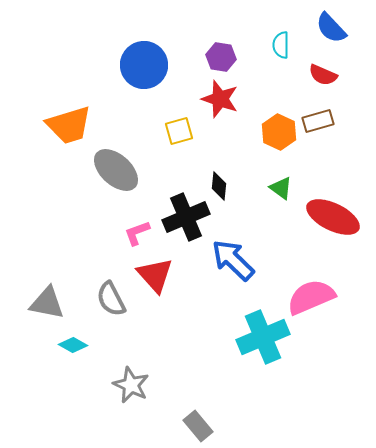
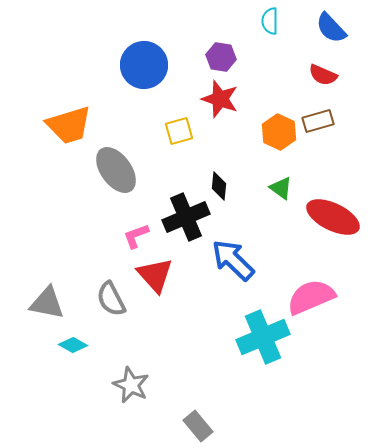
cyan semicircle: moved 11 px left, 24 px up
gray ellipse: rotated 12 degrees clockwise
pink L-shape: moved 1 px left, 3 px down
